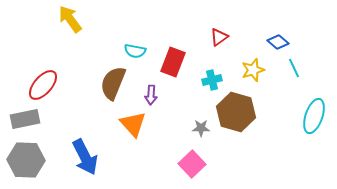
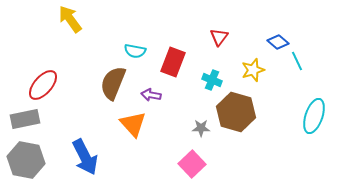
red triangle: rotated 18 degrees counterclockwise
cyan line: moved 3 px right, 7 px up
cyan cross: rotated 36 degrees clockwise
purple arrow: rotated 96 degrees clockwise
gray hexagon: rotated 9 degrees clockwise
